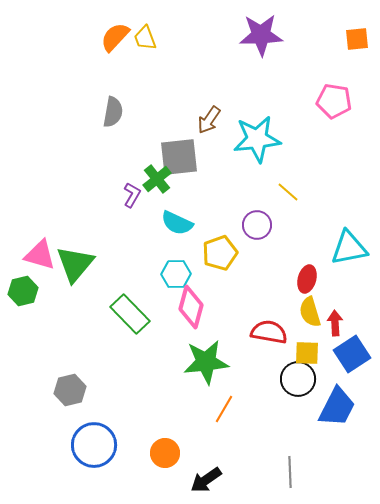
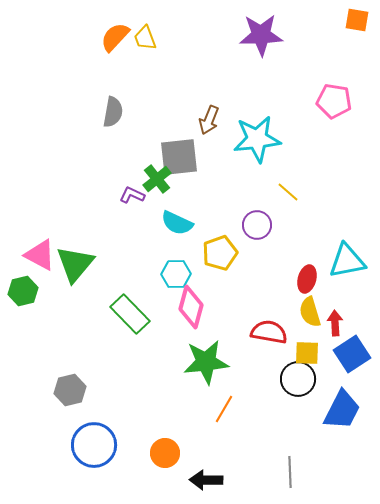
orange square: moved 19 px up; rotated 15 degrees clockwise
brown arrow: rotated 12 degrees counterclockwise
purple L-shape: rotated 95 degrees counterclockwise
cyan triangle: moved 2 px left, 13 px down
pink triangle: rotated 12 degrees clockwise
blue trapezoid: moved 5 px right, 3 px down
black arrow: rotated 36 degrees clockwise
